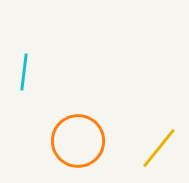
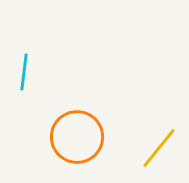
orange circle: moved 1 px left, 4 px up
